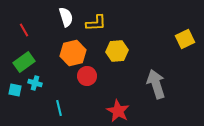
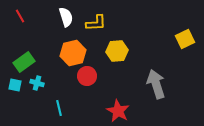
red line: moved 4 px left, 14 px up
cyan cross: moved 2 px right
cyan square: moved 5 px up
